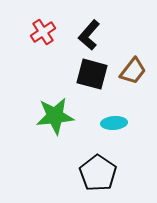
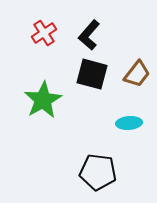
red cross: moved 1 px right, 1 px down
brown trapezoid: moved 4 px right, 3 px down
green star: moved 12 px left, 16 px up; rotated 24 degrees counterclockwise
cyan ellipse: moved 15 px right
black pentagon: moved 1 px up; rotated 27 degrees counterclockwise
